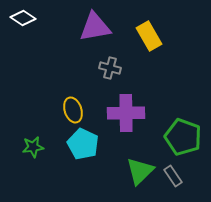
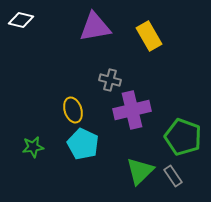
white diamond: moved 2 px left, 2 px down; rotated 20 degrees counterclockwise
gray cross: moved 12 px down
purple cross: moved 6 px right, 3 px up; rotated 12 degrees counterclockwise
